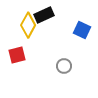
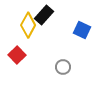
black rectangle: rotated 24 degrees counterclockwise
red square: rotated 30 degrees counterclockwise
gray circle: moved 1 px left, 1 px down
